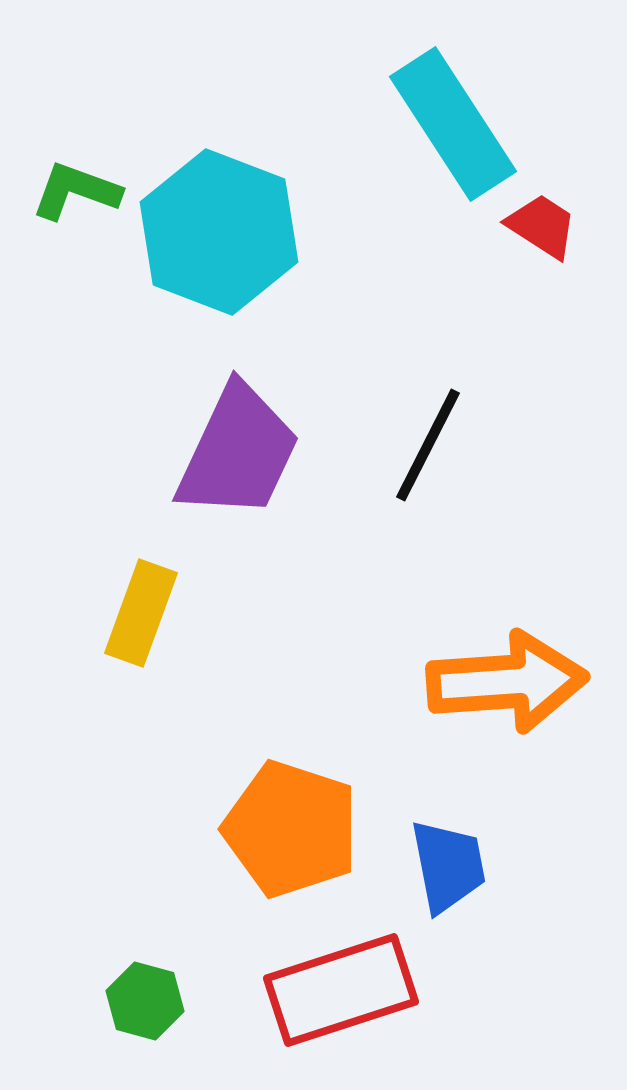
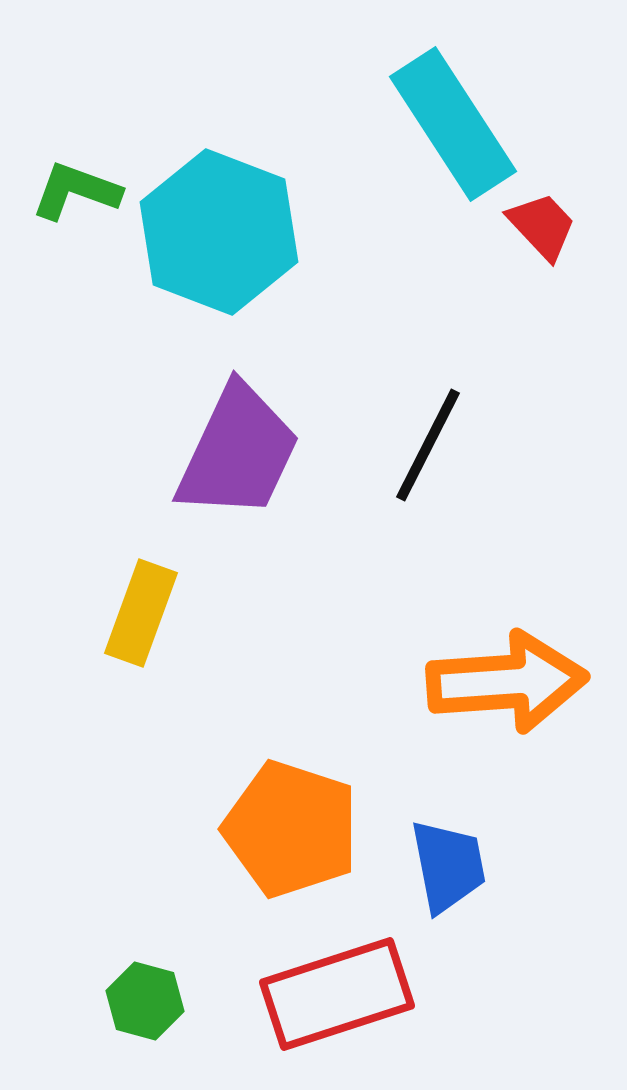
red trapezoid: rotated 14 degrees clockwise
red rectangle: moved 4 px left, 4 px down
